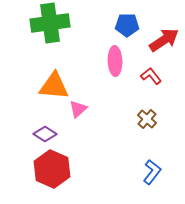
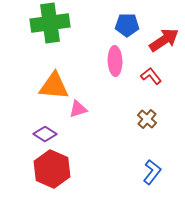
pink triangle: rotated 24 degrees clockwise
